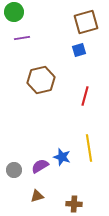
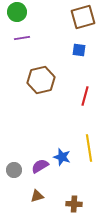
green circle: moved 3 px right
brown square: moved 3 px left, 5 px up
blue square: rotated 24 degrees clockwise
